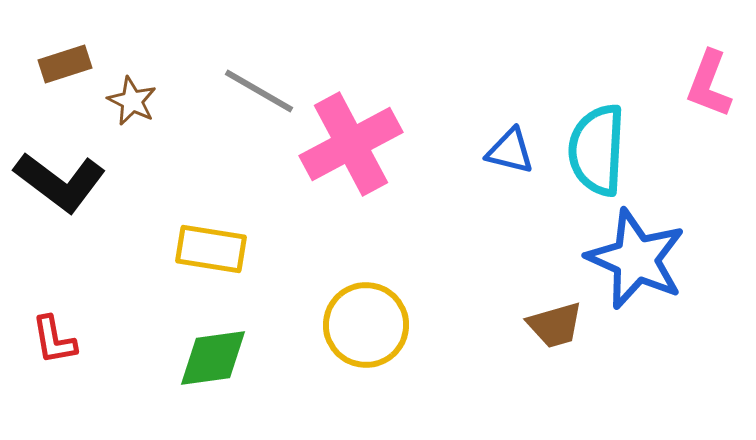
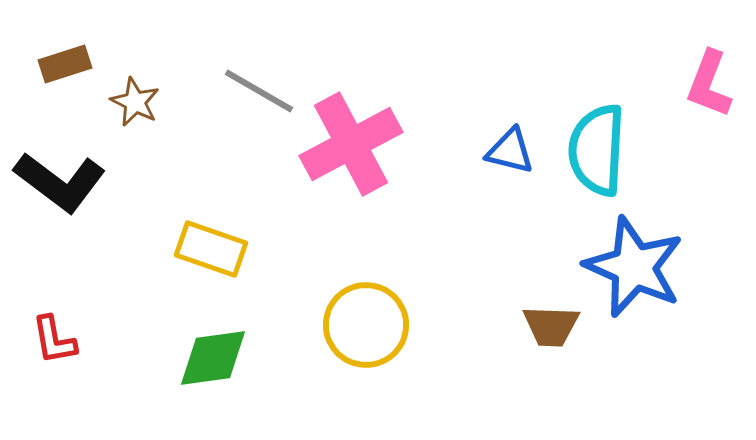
brown star: moved 3 px right, 1 px down
yellow rectangle: rotated 10 degrees clockwise
blue star: moved 2 px left, 8 px down
brown trapezoid: moved 4 px left, 1 px down; rotated 18 degrees clockwise
